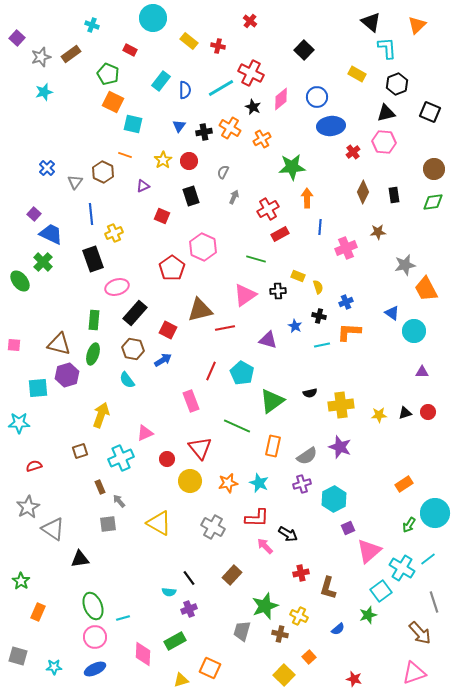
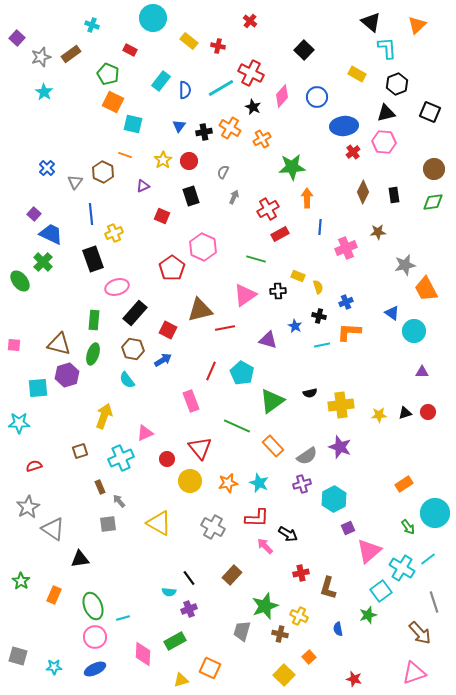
cyan star at (44, 92): rotated 24 degrees counterclockwise
pink diamond at (281, 99): moved 1 px right, 3 px up; rotated 10 degrees counterclockwise
blue ellipse at (331, 126): moved 13 px right
yellow arrow at (101, 415): moved 3 px right, 1 px down
orange rectangle at (273, 446): rotated 55 degrees counterclockwise
green arrow at (409, 525): moved 1 px left, 2 px down; rotated 70 degrees counterclockwise
orange rectangle at (38, 612): moved 16 px right, 17 px up
blue semicircle at (338, 629): rotated 120 degrees clockwise
